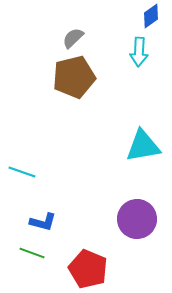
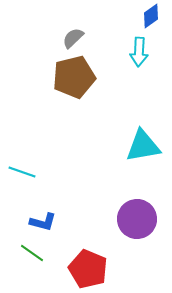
green line: rotated 15 degrees clockwise
